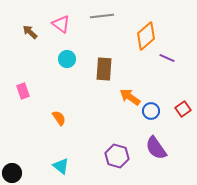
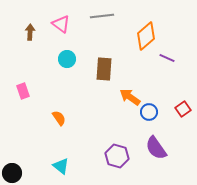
brown arrow: rotated 49 degrees clockwise
blue circle: moved 2 px left, 1 px down
